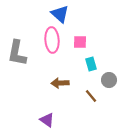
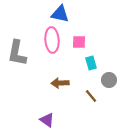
blue triangle: rotated 30 degrees counterclockwise
pink square: moved 1 px left
cyan rectangle: moved 1 px up
